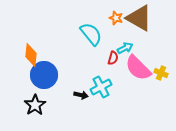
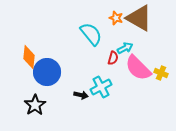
orange diamond: moved 2 px left, 2 px down
blue circle: moved 3 px right, 3 px up
